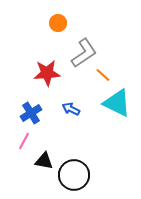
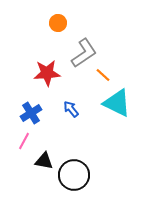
blue arrow: rotated 24 degrees clockwise
